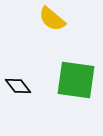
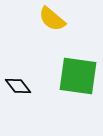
green square: moved 2 px right, 4 px up
